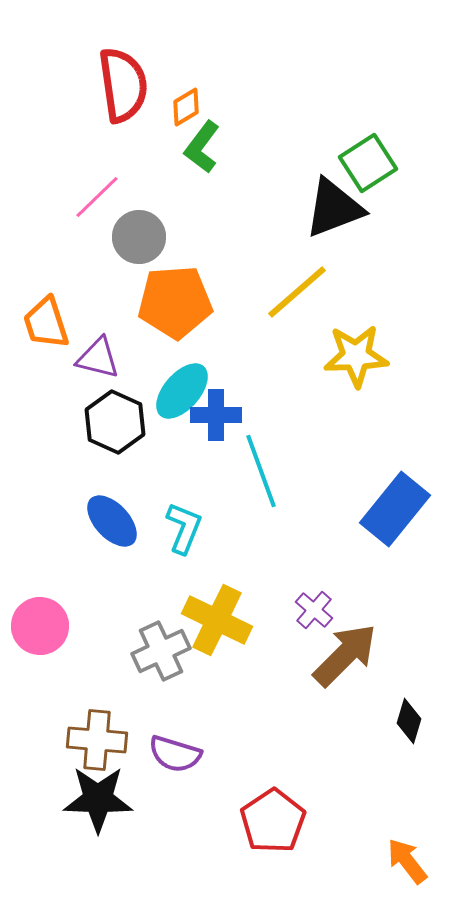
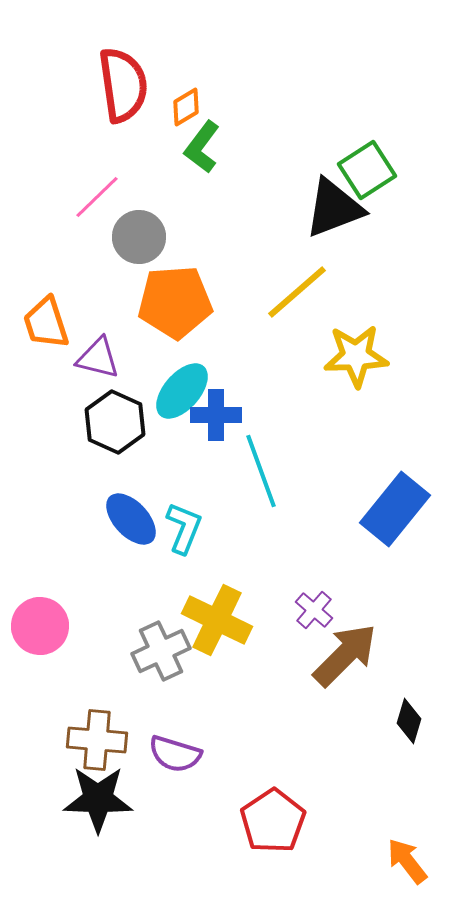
green square: moved 1 px left, 7 px down
blue ellipse: moved 19 px right, 2 px up
